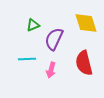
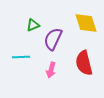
purple semicircle: moved 1 px left
cyan line: moved 6 px left, 2 px up
